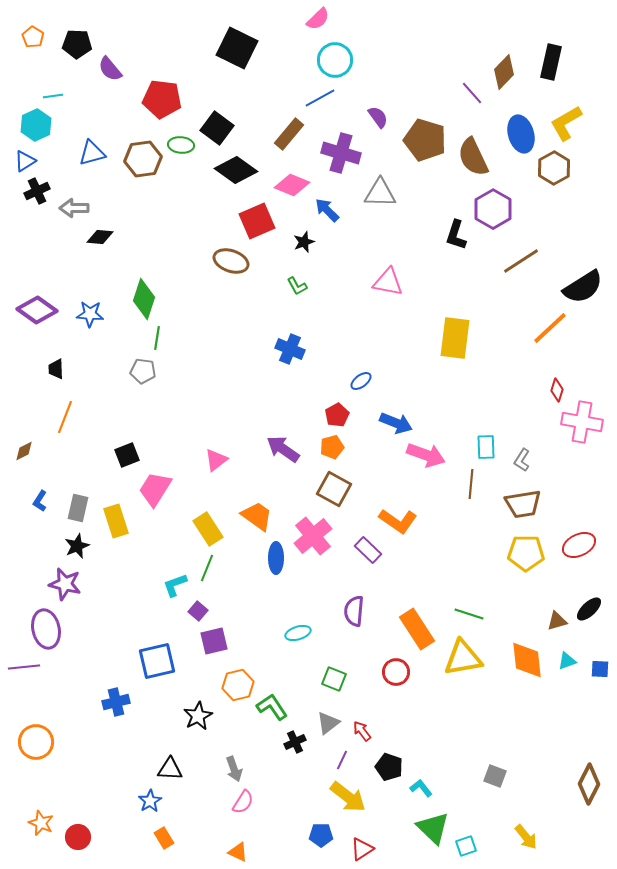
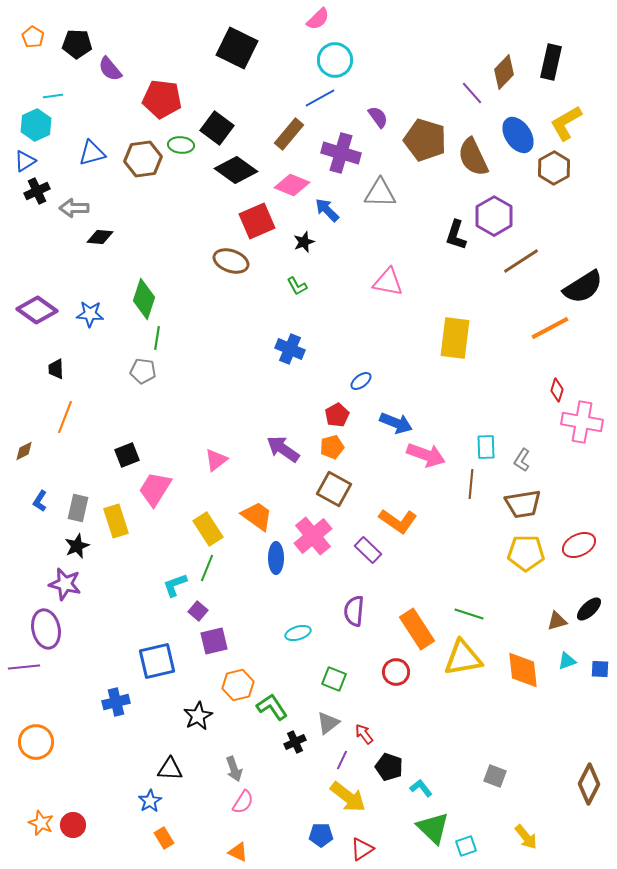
blue ellipse at (521, 134): moved 3 px left, 1 px down; rotated 18 degrees counterclockwise
purple hexagon at (493, 209): moved 1 px right, 7 px down
orange line at (550, 328): rotated 15 degrees clockwise
orange diamond at (527, 660): moved 4 px left, 10 px down
red arrow at (362, 731): moved 2 px right, 3 px down
red circle at (78, 837): moved 5 px left, 12 px up
